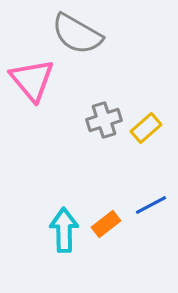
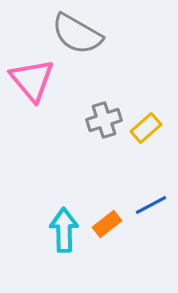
orange rectangle: moved 1 px right
